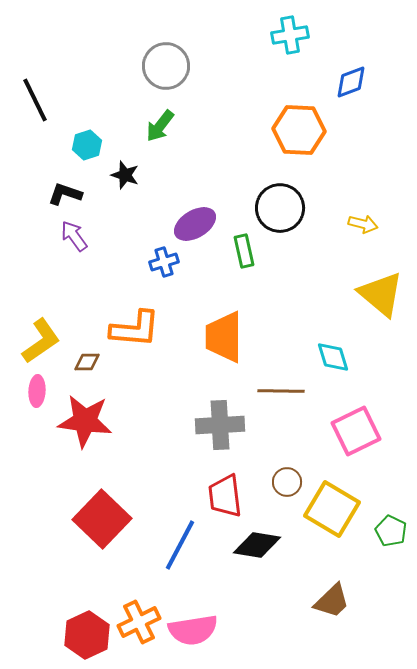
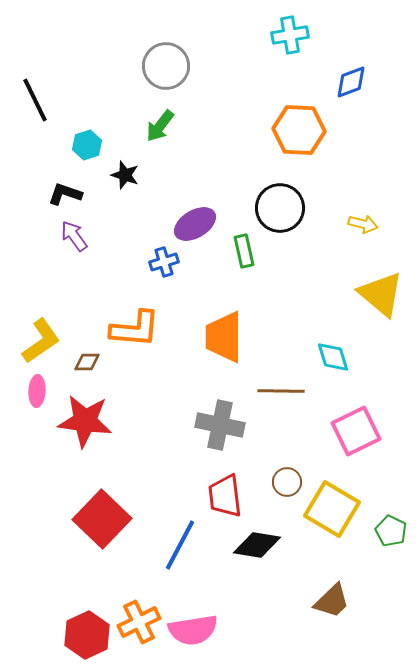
gray cross: rotated 15 degrees clockwise
